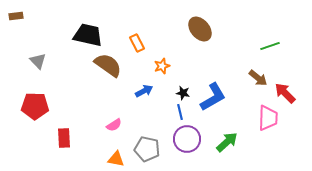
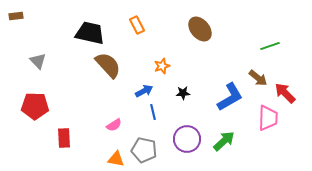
black trapezoid: moved 2 px right, 2 px up
orange rectangle: moved 18 px up
brown semicircle: rotated 12 degrees clockwise
black star: rotated 16 degrees counterclockwise
blue L-shape: moved 17 px right
blue line: moved 27 px left
green arrow: moved 3 px left, 1 px up
gray pentagon: moved 3 px left, 1 px down
